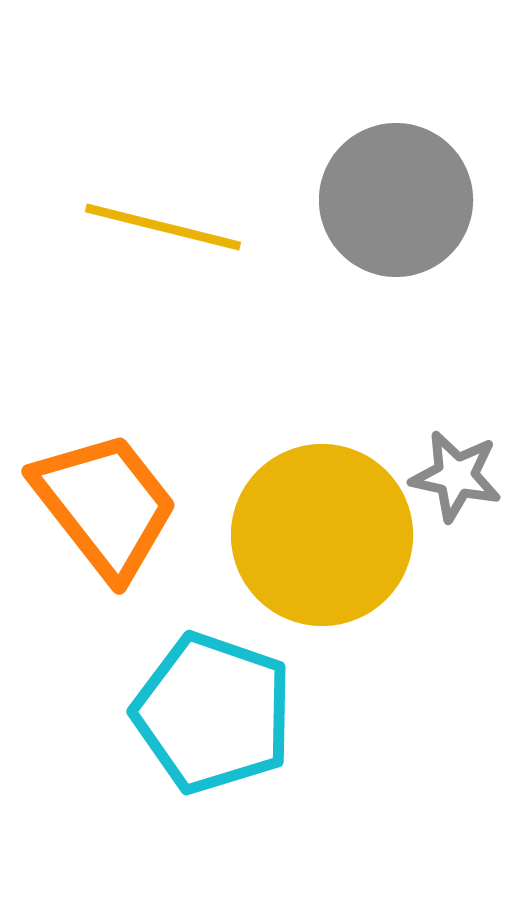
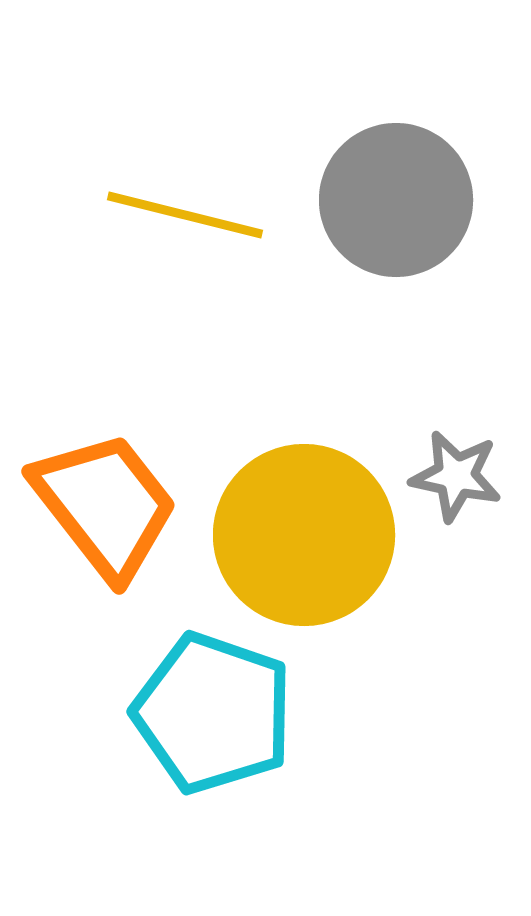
yellow line: moved 22 px right, 12 px up
yellow circle: moved 18 px left
